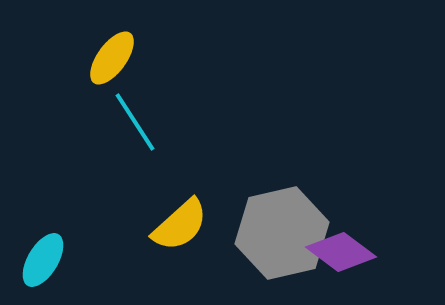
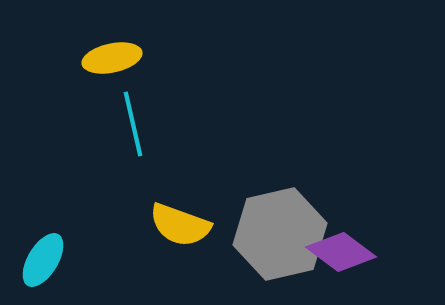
yellow ellipse: rotated 42 degrees clockwise
cyan line: moved 2 px left, 2 px down; rotated 20 degrees clockwise
yellow semicircle: rotated 62 degrees clockwise
gray hexagon: moved 2 px left, 1 px down
